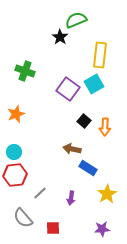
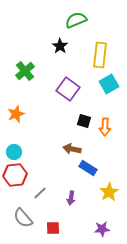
black star: moved 9 px down
green cross: rotated 30 degrees clockwise
cyan square: moved 15 px right
black square: rotated 24 degrees counterclockwise
yellow star: moved 2 px right, 2 px up
